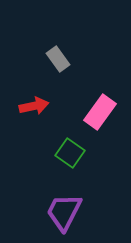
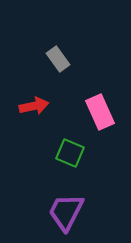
pink rectangle: rotated 60 degrees counterclockwise
green square: rotated 12 degrees counterclockwise
purple trapezoid: moved 2 px right
